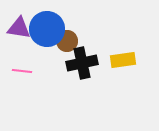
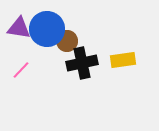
pink line: moved 1 px left, 1 px up; rotated 54 degrees counterclockwise
